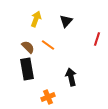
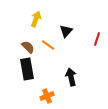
black triangle: moved 10 px down
orange cross: moved 1 px left, 1 px up
